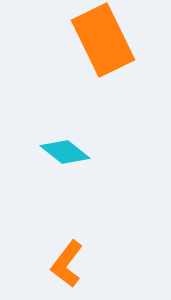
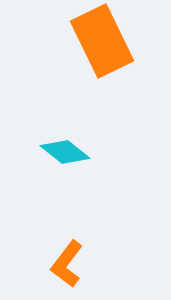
orange rectangle: moved 1 px left, 1 px down
